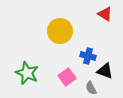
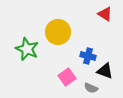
yellow circle: moved 2 px left, 1 px down
green star: moved 24 px up
gray semicircle: rotated 40 degrees counterclockwise
